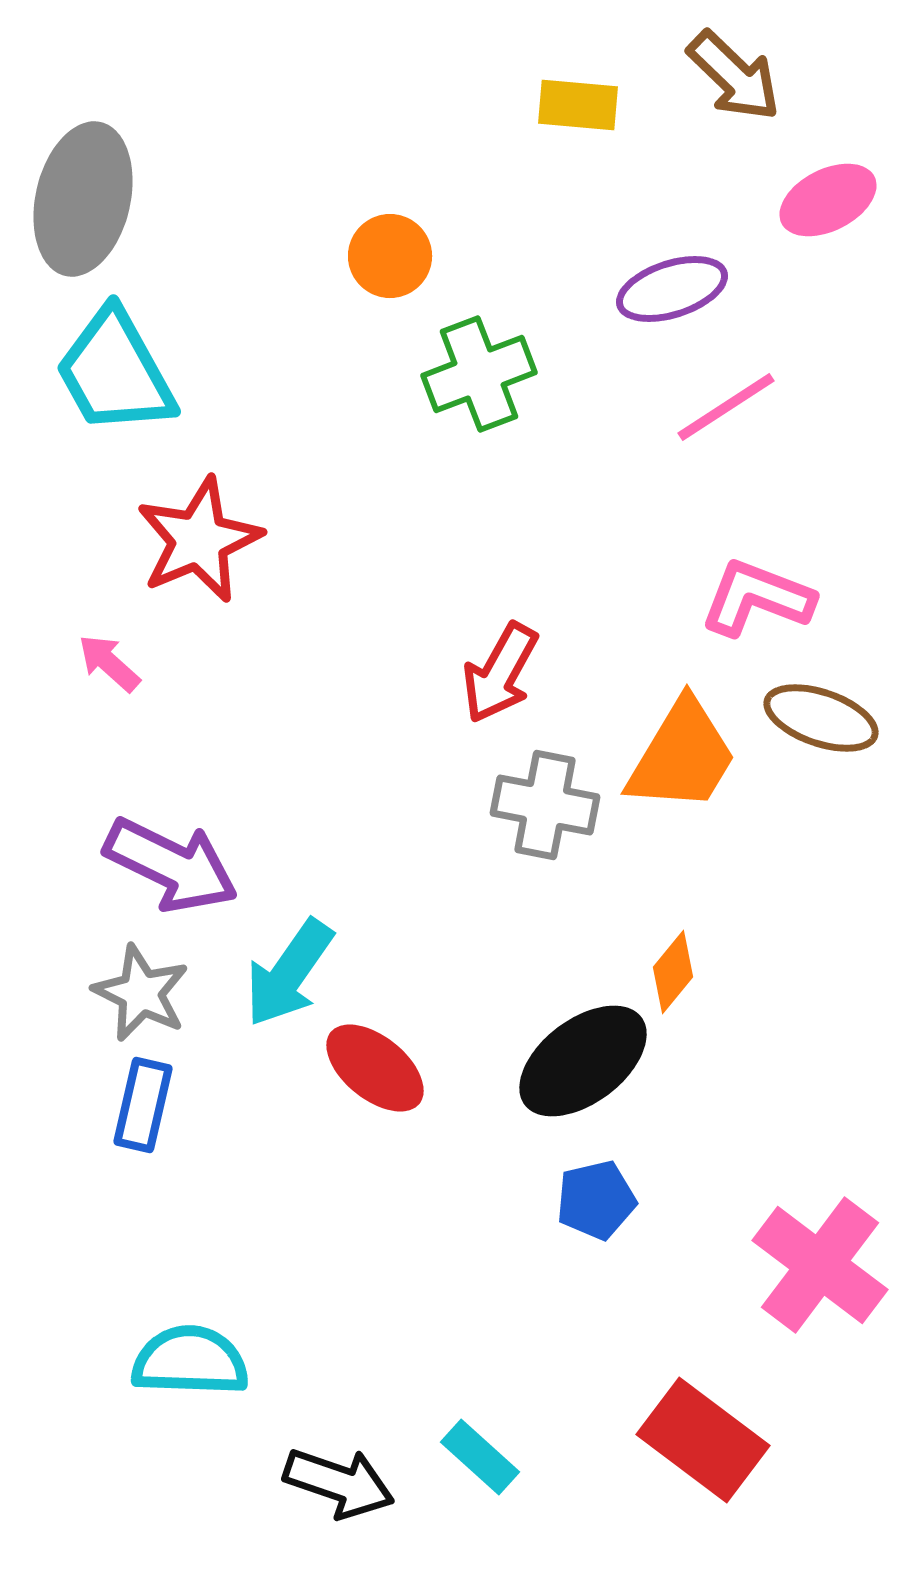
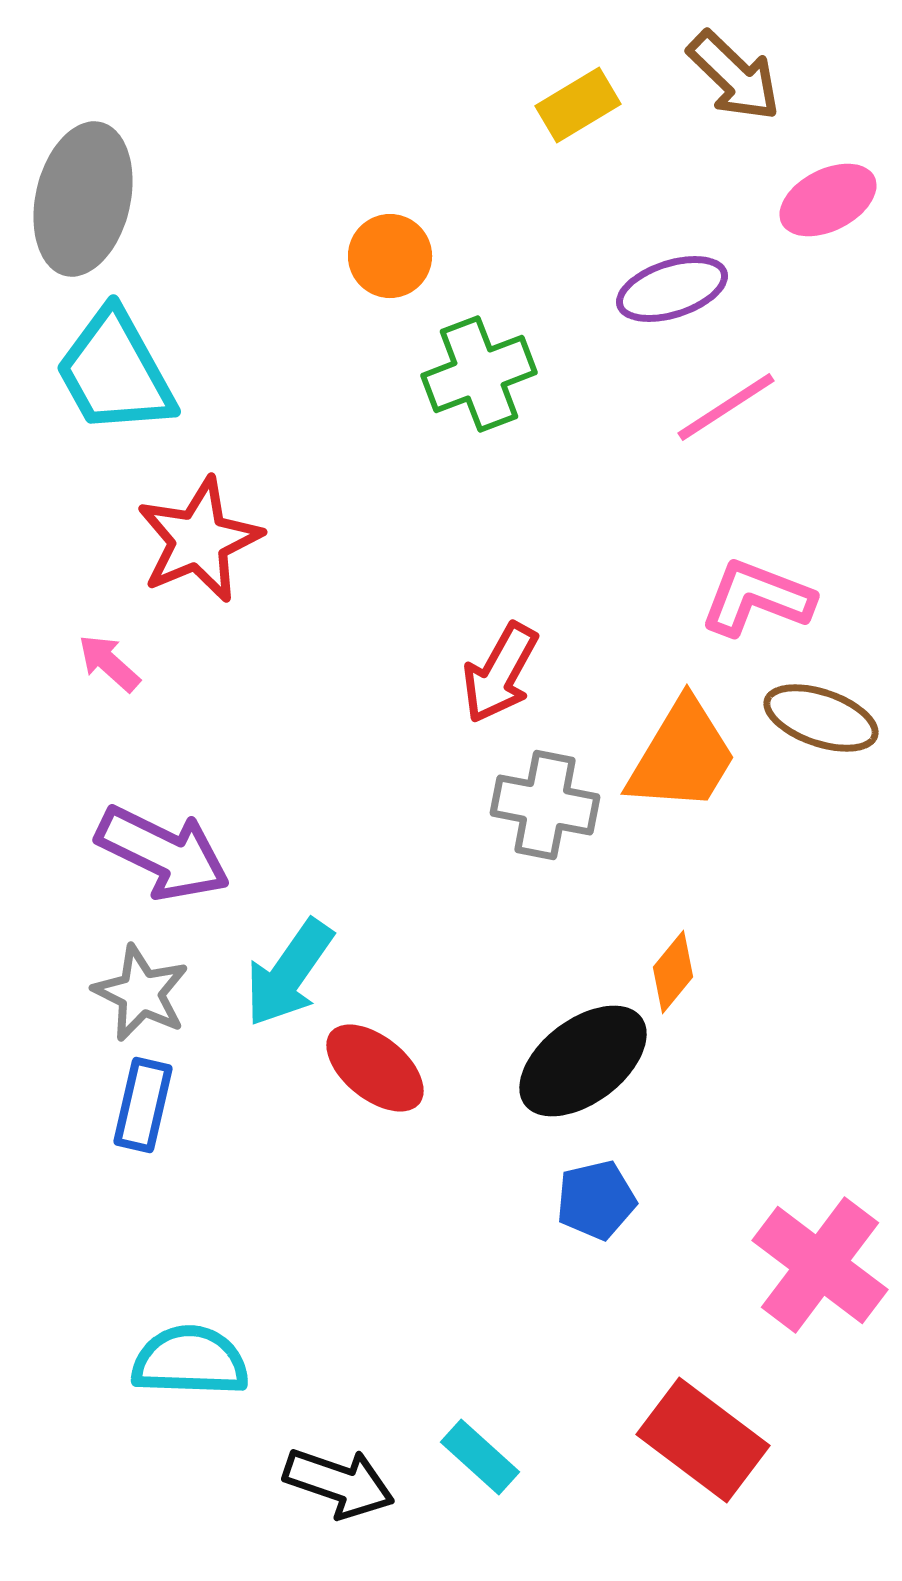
yellow rectangle: rotated 36 degrees counterclockwise
purple arrow: moved 8 px left, 12 px up
